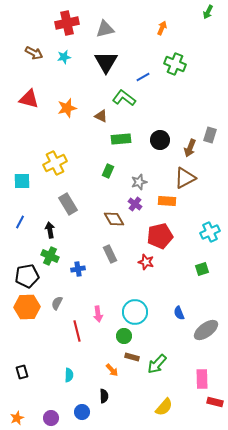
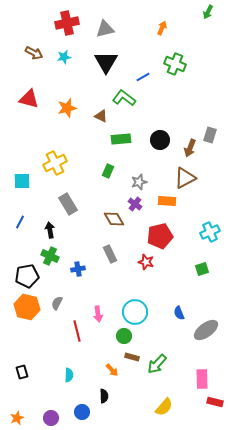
orange hexagon at (27, 307): rotated 15 degrees clockwise
